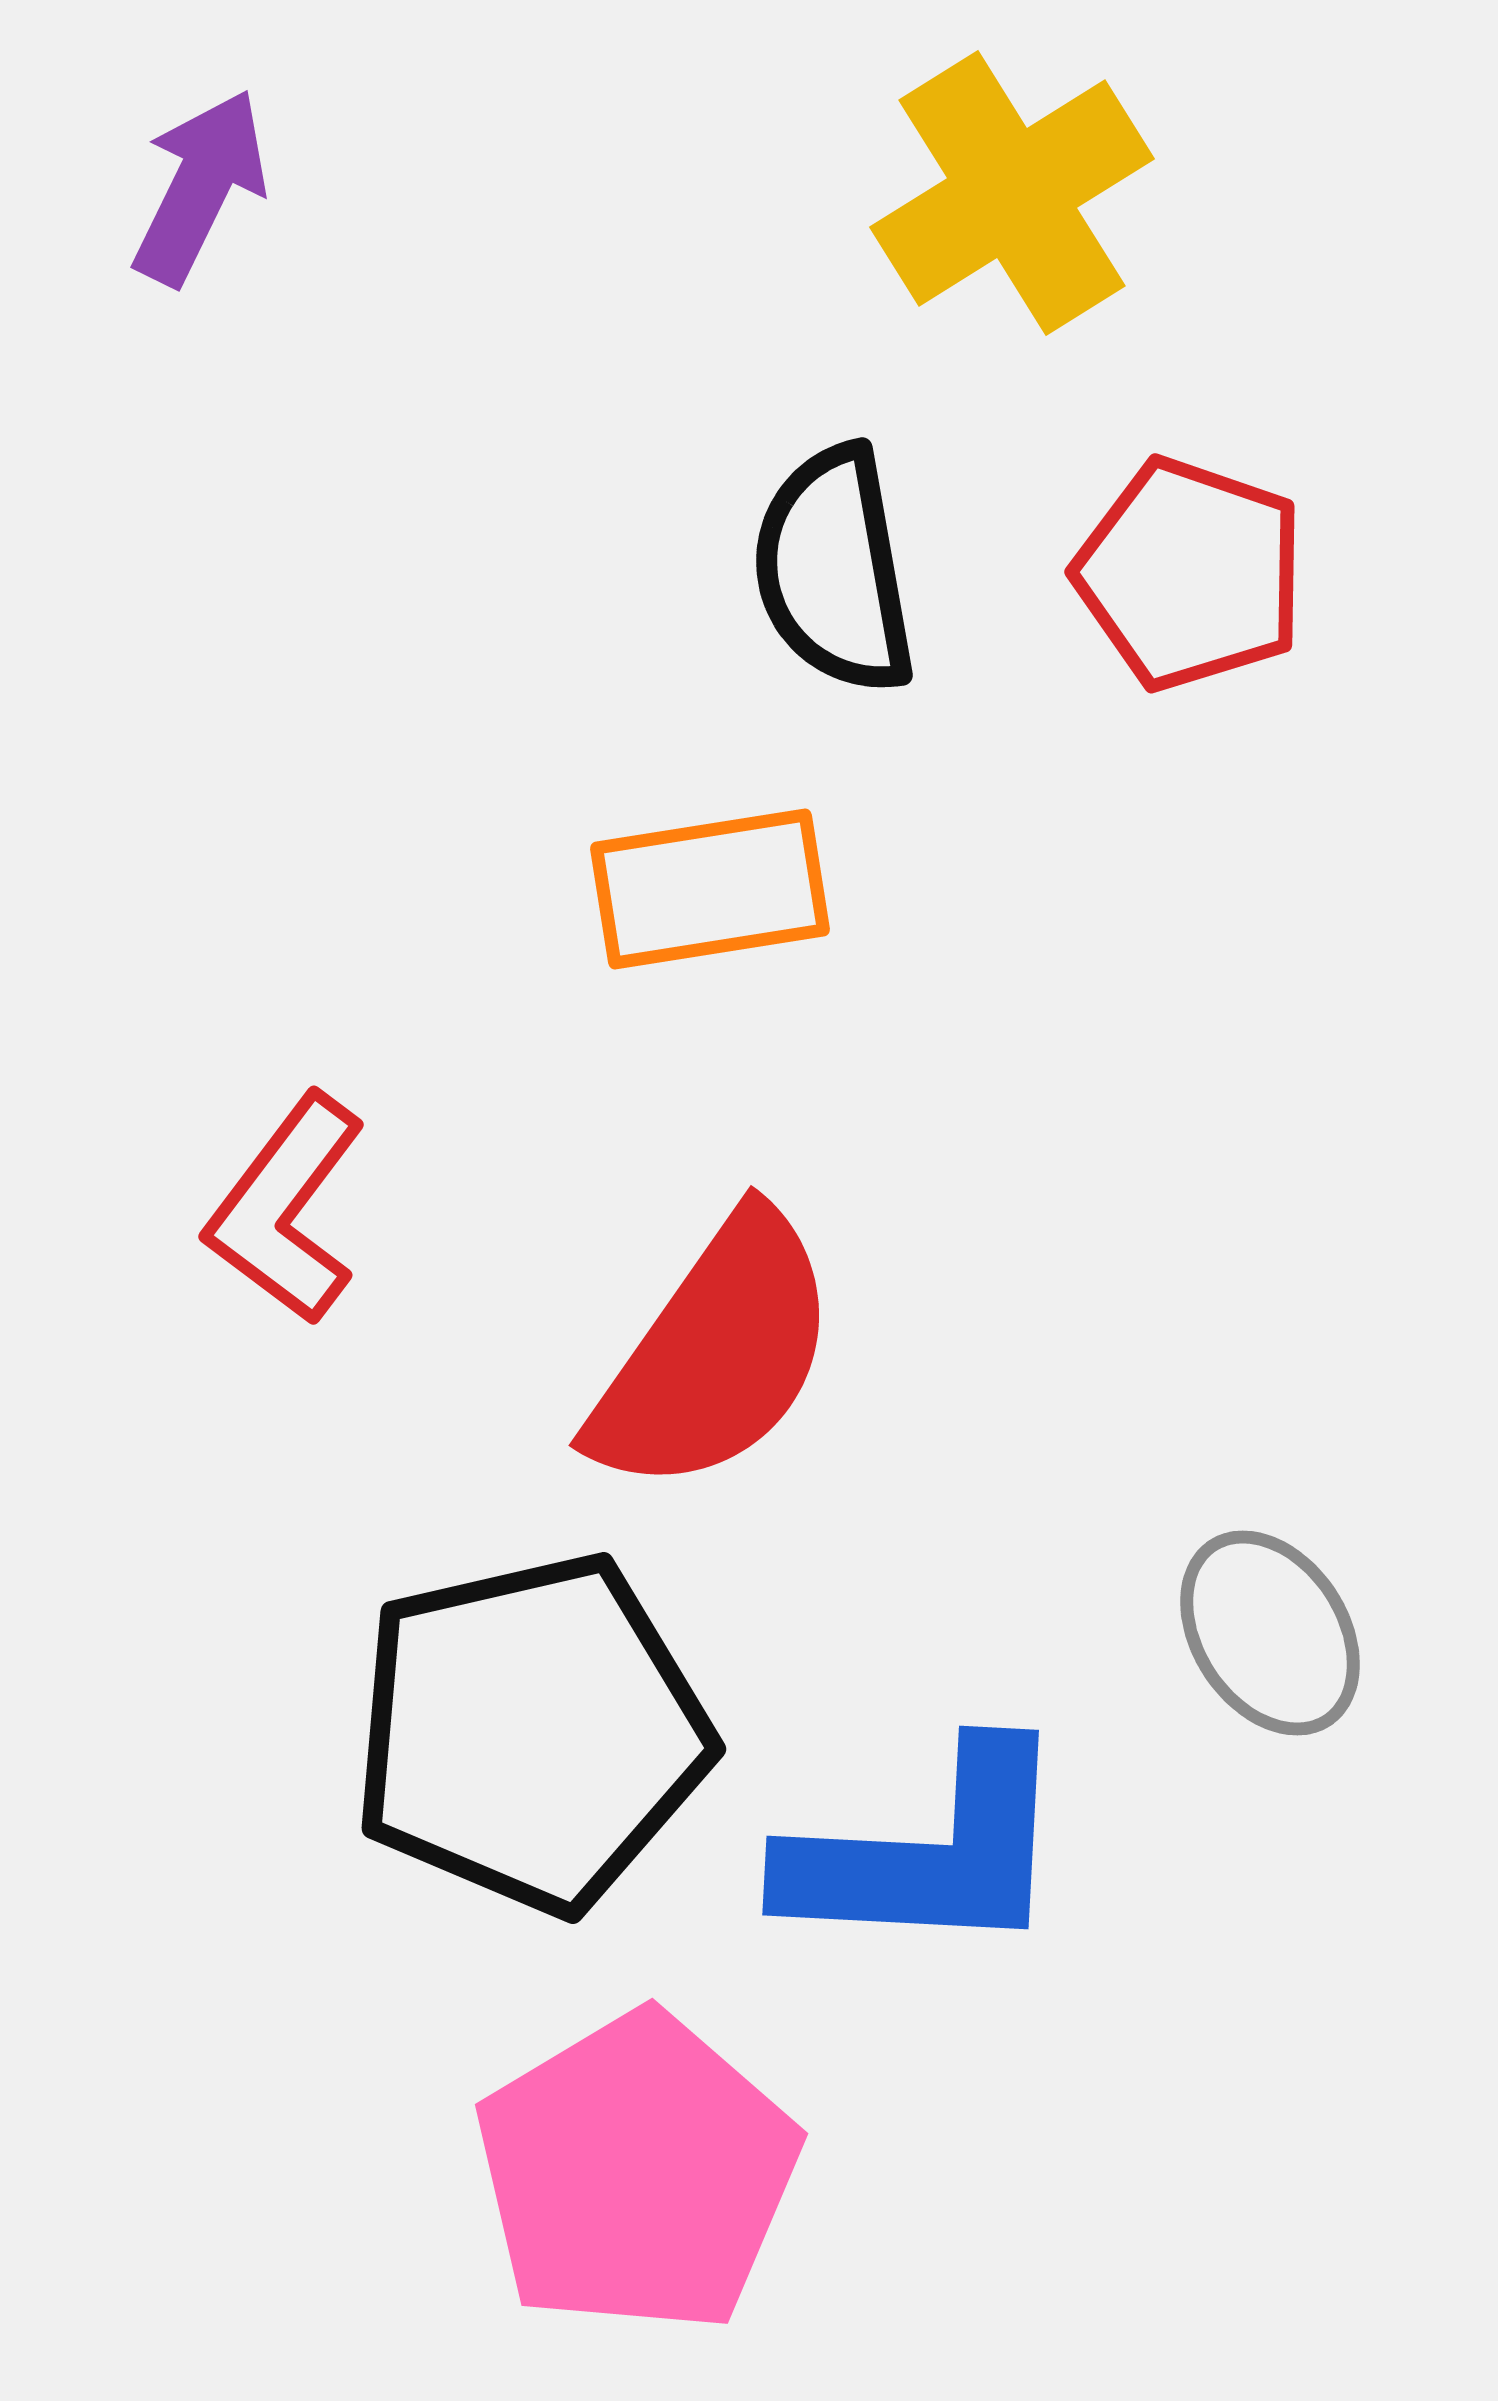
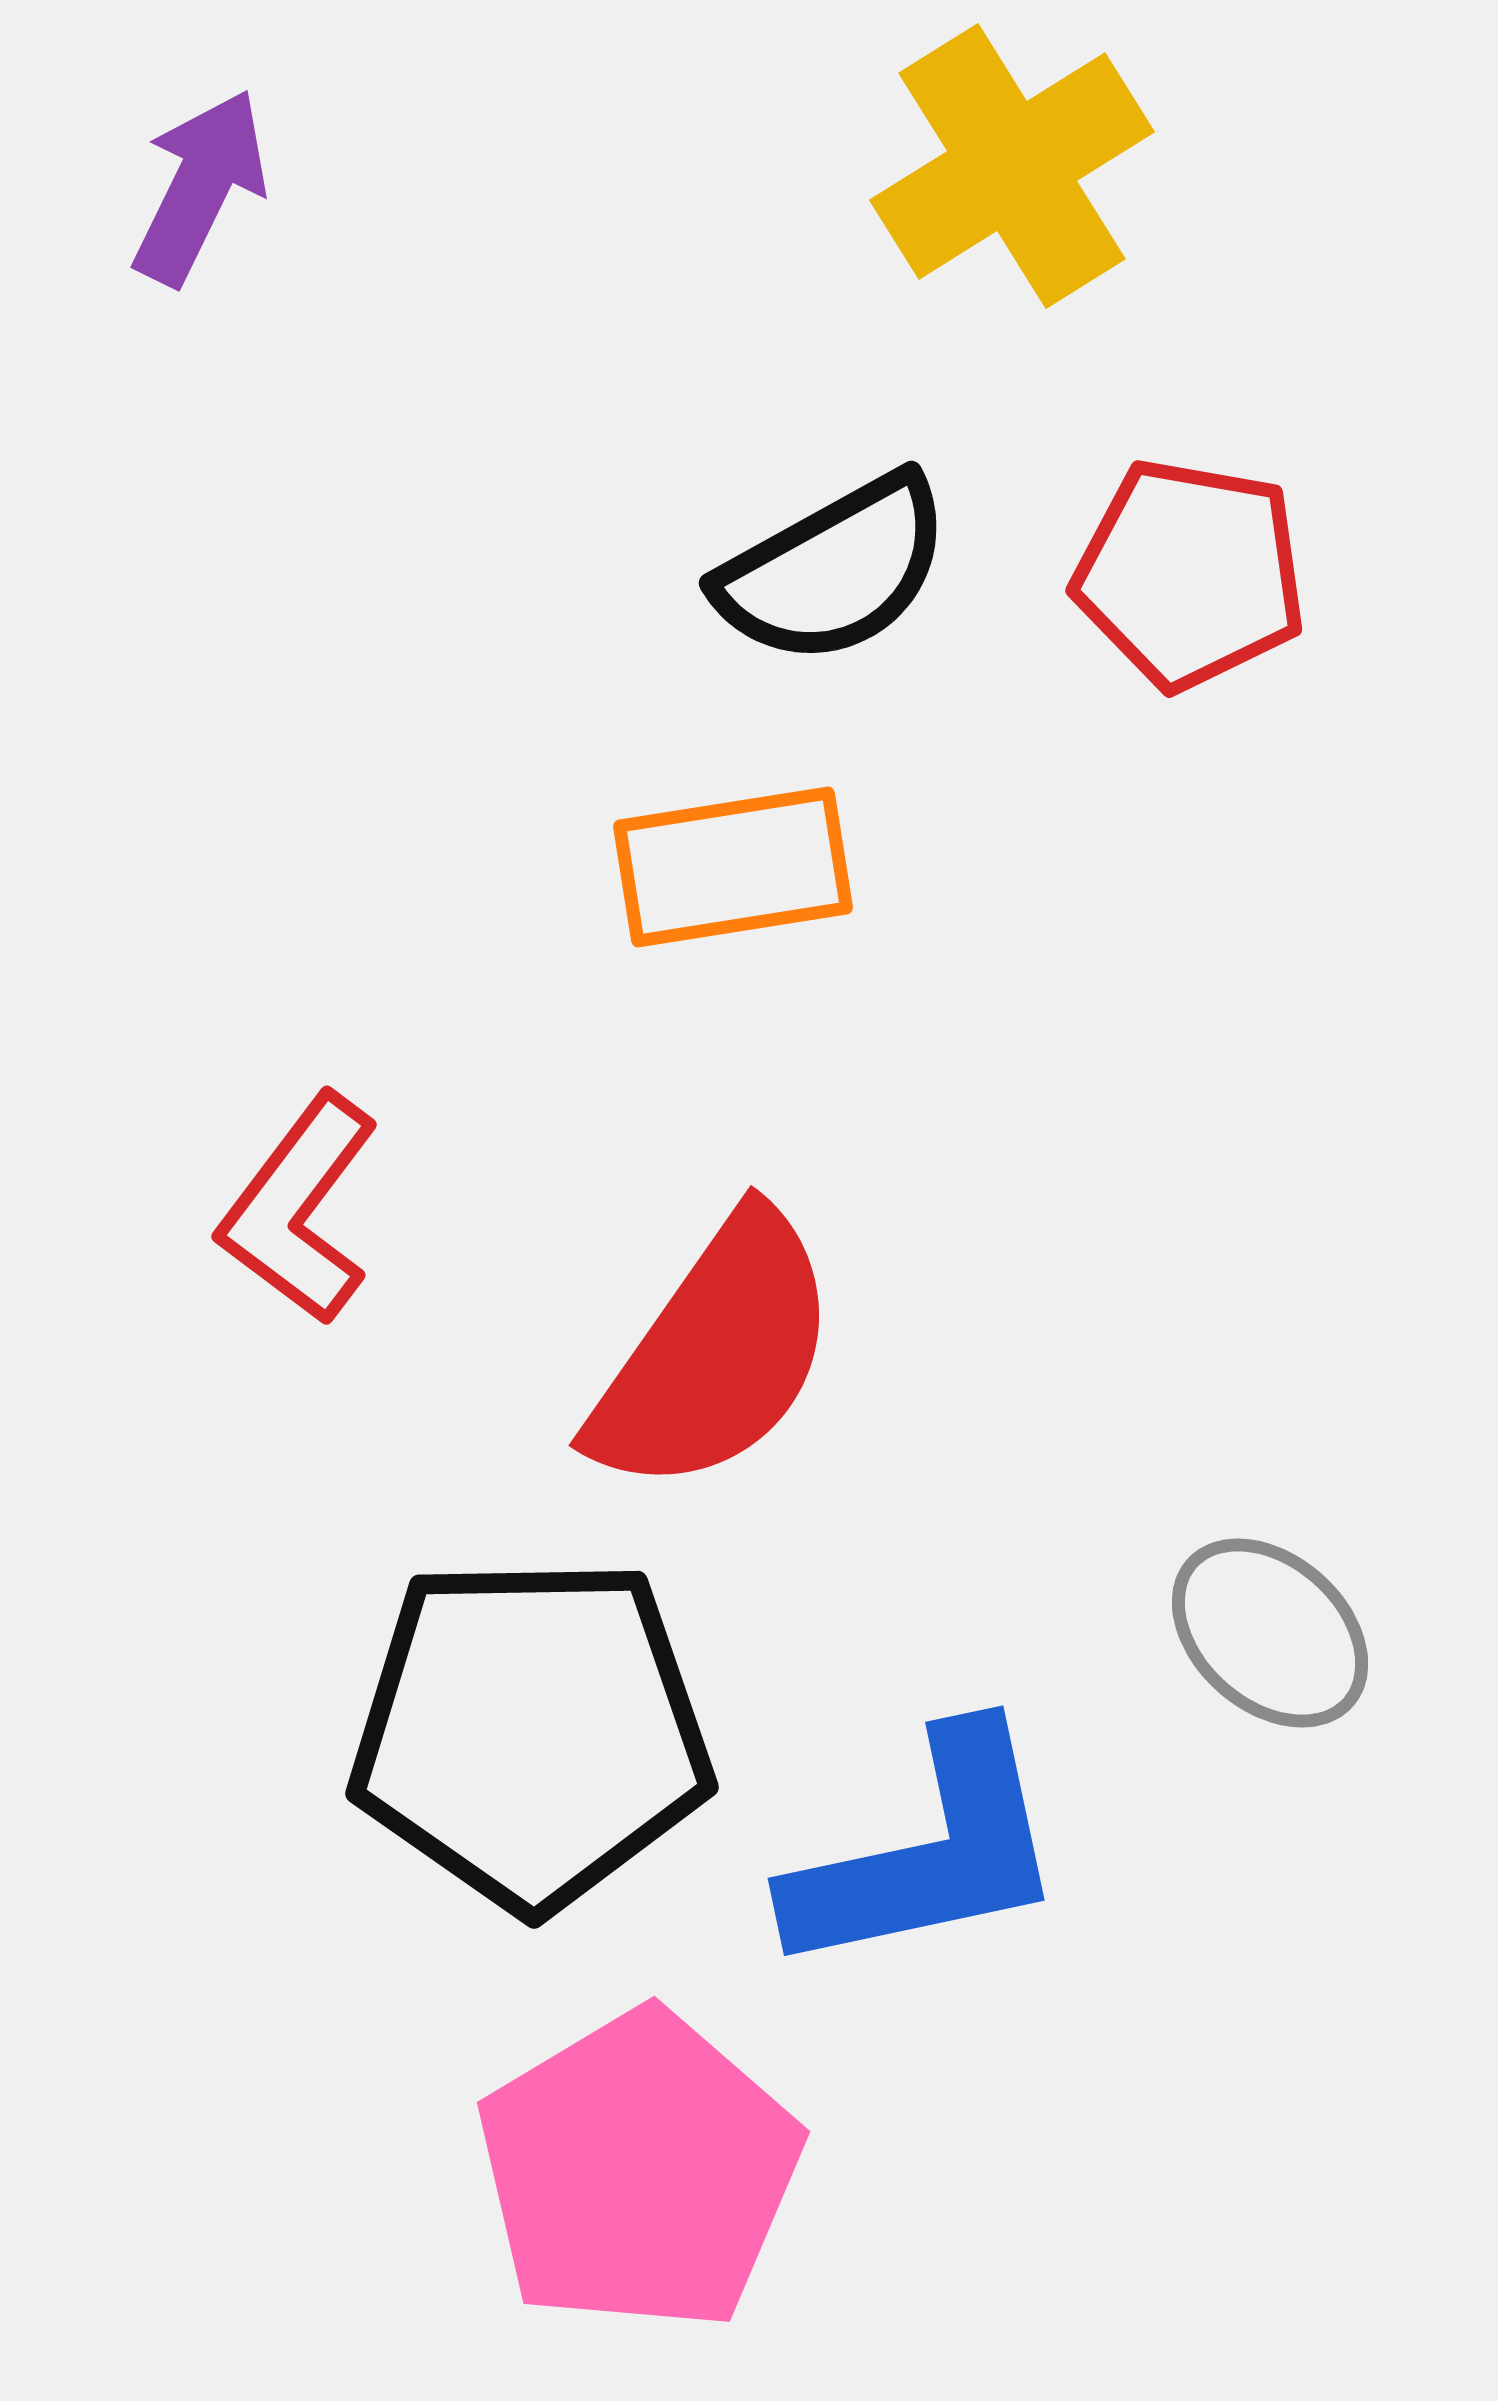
yellow cross: moved 27 px up
black semicircle: rotated 109 degrees counterclockwise
red pentagon: rotated 9 degrees counterclockwise
orange rectangle: moved 23 px right, 22 px up
red L-shape: moved 13 px right
gray ellipse: rotated 15 degrees counterclockwise
black pentagon: rotated 12 degrees clockwise
blue L-shape: rotated 15 degrees counterclockwise
pink pentagon: moved 2 px right, 2 px up
